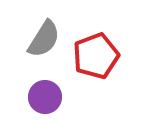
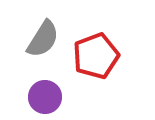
gray semicircle: moved 1 px left
